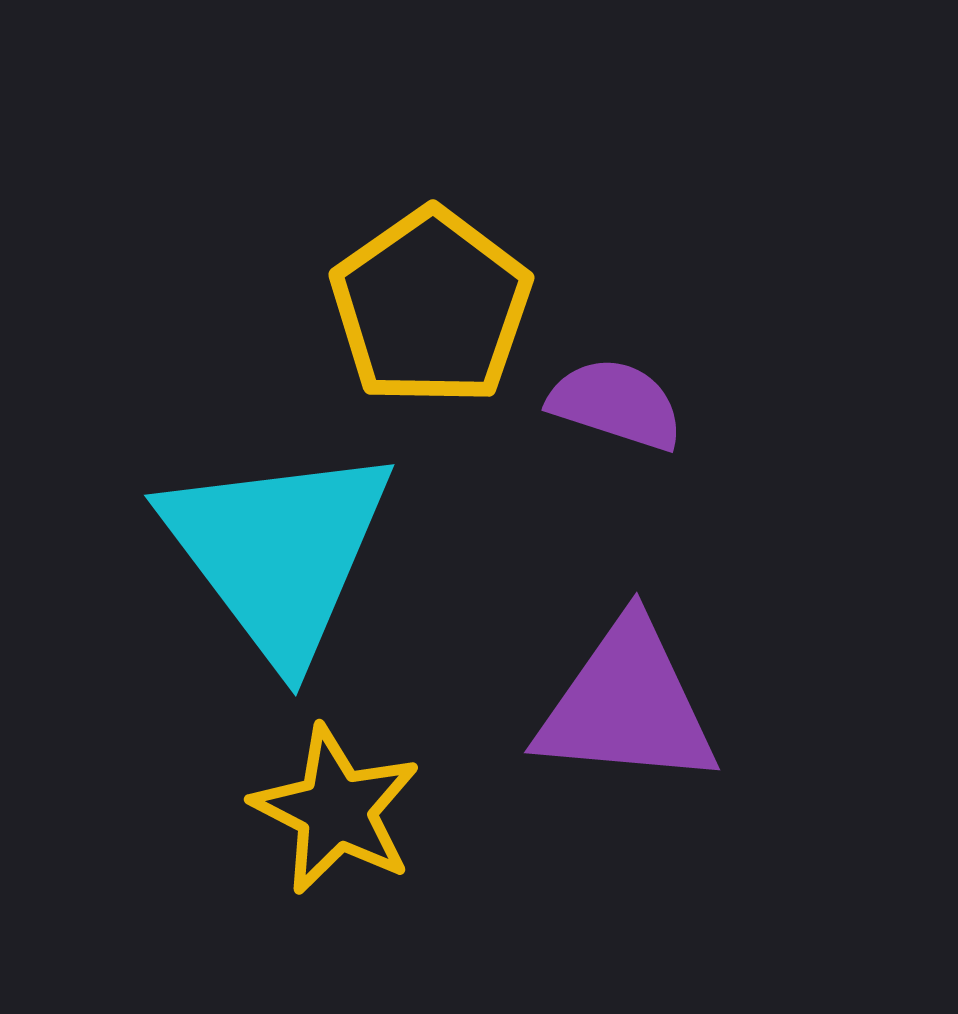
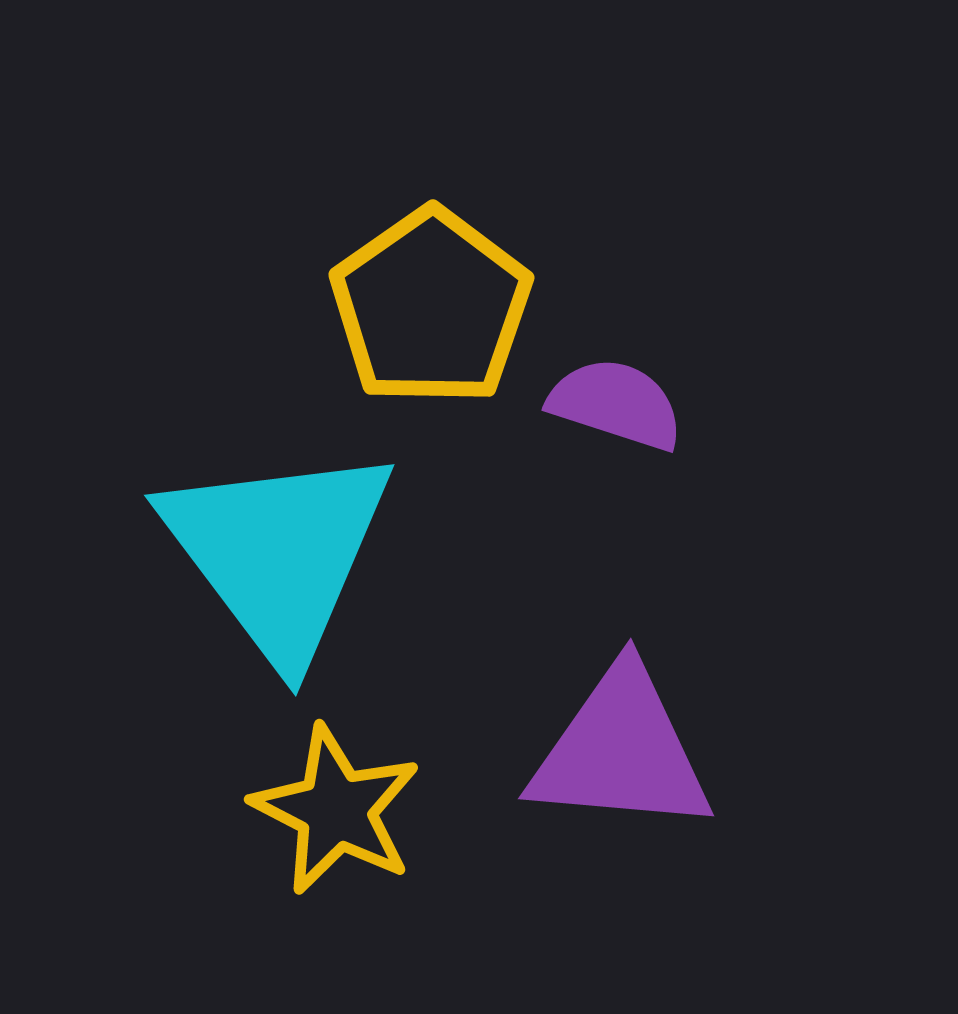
purple triangle: moved 6 px left, 46 px down
